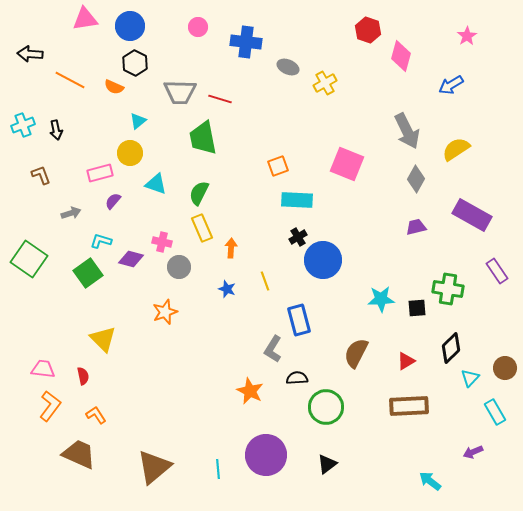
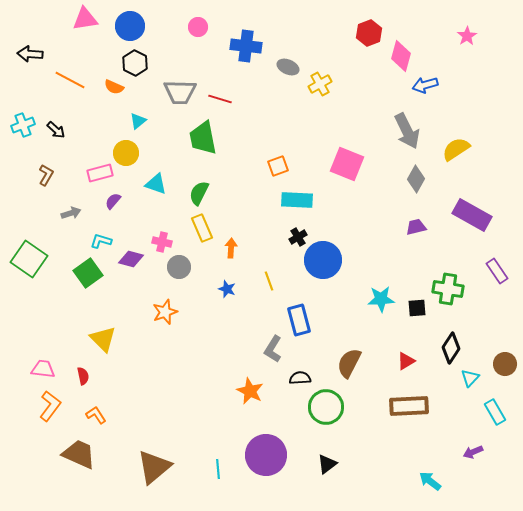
red hexagon at (368, 30): moved 1 px right, 3 px down; rotated 20 degrees clockwise
blue cross at (246, 42): moved 4 px down
yellow cross at (325, 83): moved 5 px left, 1 px down
blue arrow at (451, 85): moved 26 px left; rotated 15 degrees clockwise
black arrow at (56, 130): rotated 36 degrees counterclockwise
yellow circle at (130, 153): moved 4 px left
brown L-shape at (41, 175): moved 5 px right; rotated 50 degrees clockwise
yellow line at (265, 281): moved 4 px right
black diamond at (451, 348): rotated 12 degrees counterclockwise
brown semicircle at (356, 353): moved 7 px left, 10 px down
brown circle at (505, 368): moved 4 px up
black semicircle at (297, 378): moved 3 px right
